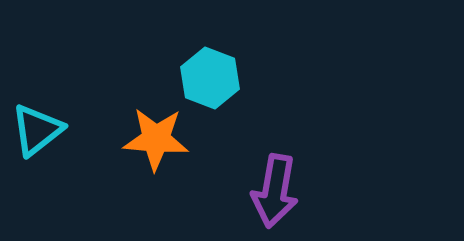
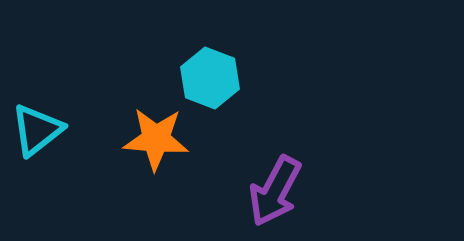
purple arrow: rotated 18 degrees clockwise
